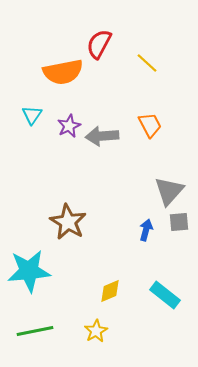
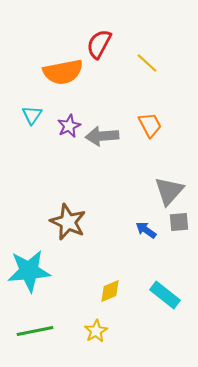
brown star: rotated 6 degrees counterclockwise
blue arrow: rotated 70 degrees counterclockwise
